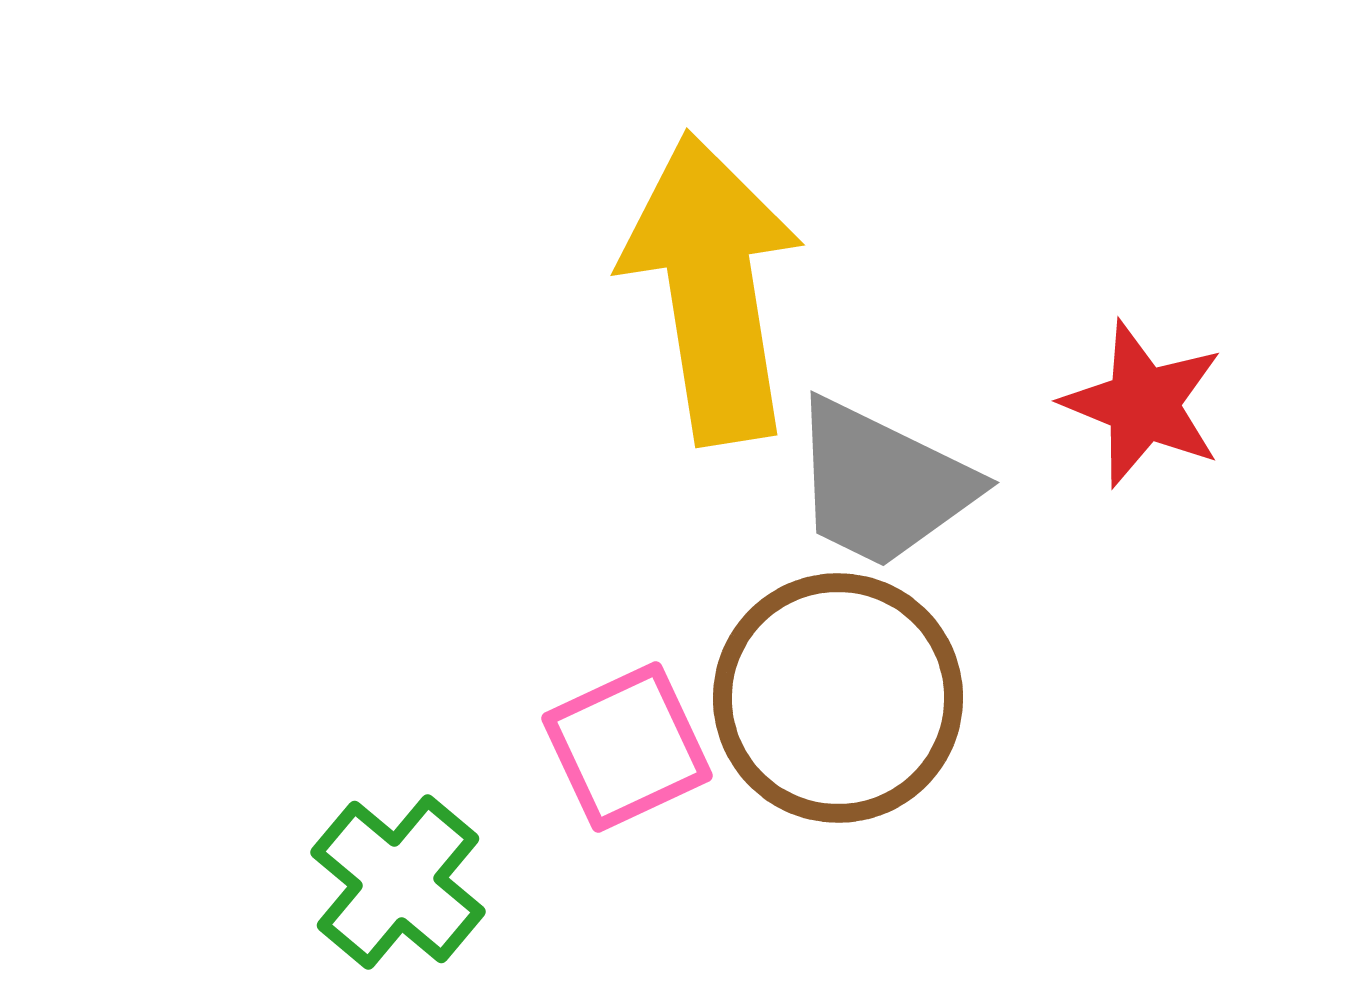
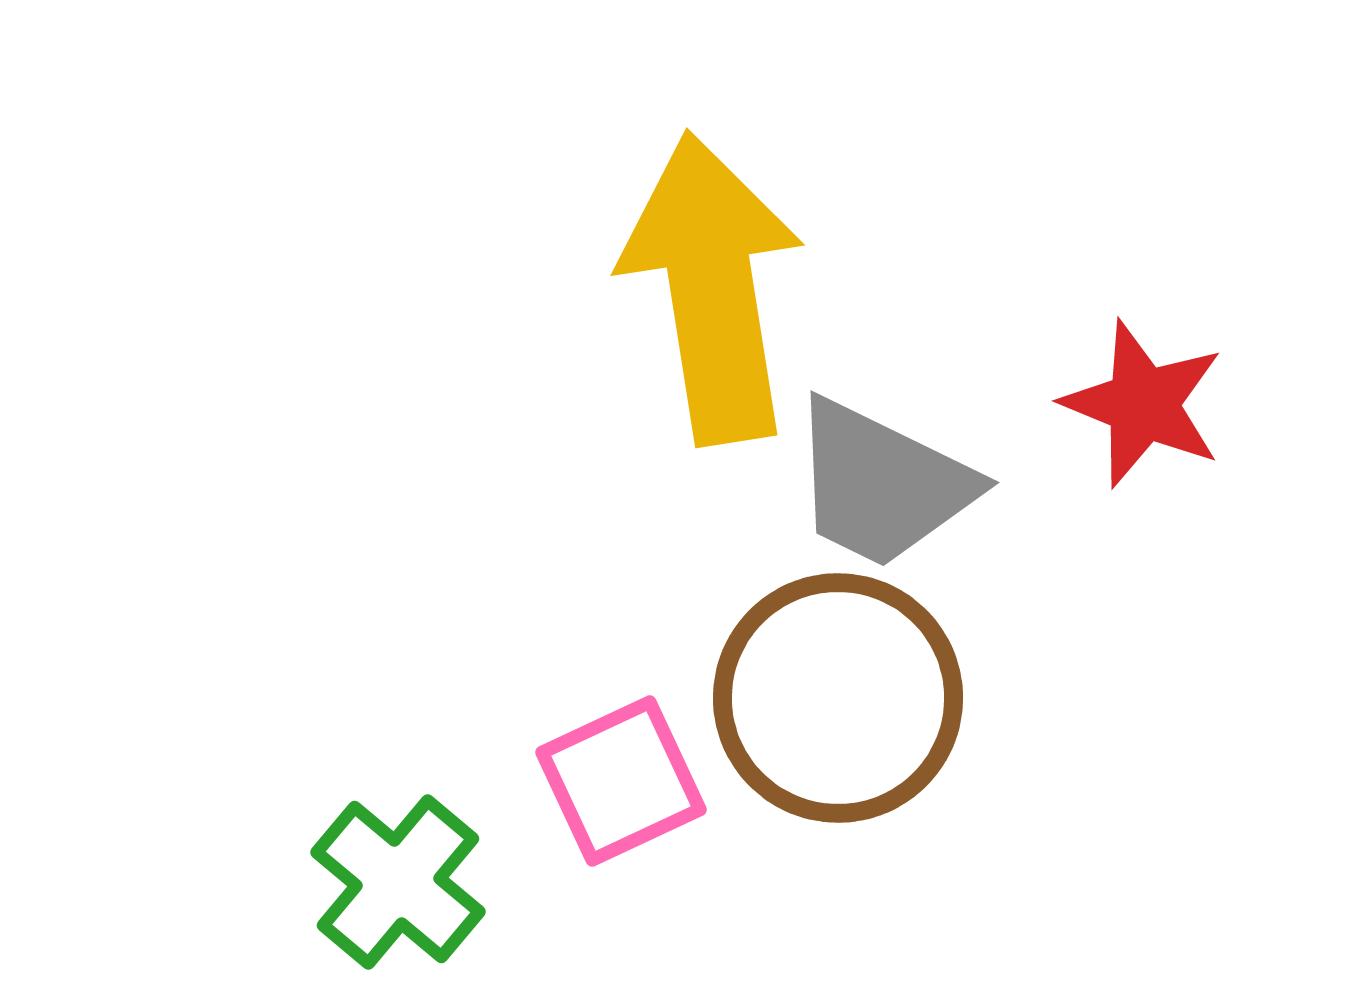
pink square: moved 6 px left, 34 px down
